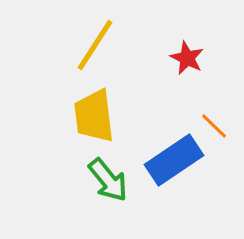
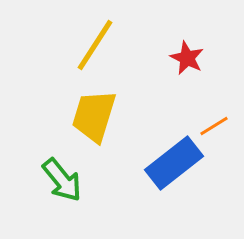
yellow trapezoid: rotated 24 degrees clockwise
orange line: rotated 76 degrees counterclockwise
blue rectangle: moved 3 px down; rotated 4 degrees counterclockwise
green arrow: moved 46 px left
